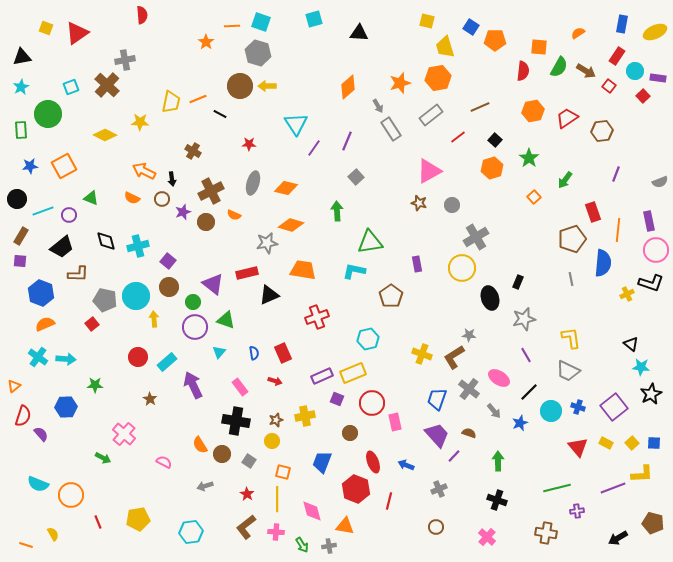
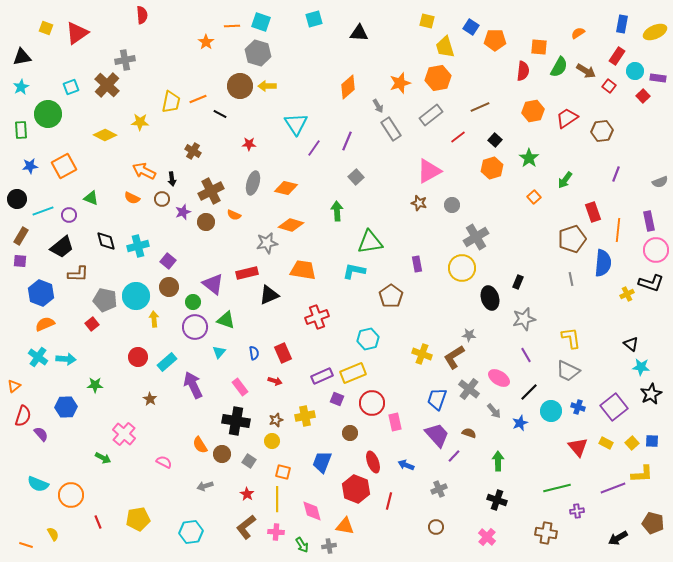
blue square at (654, 443): moved 2 px left, 2 px up
